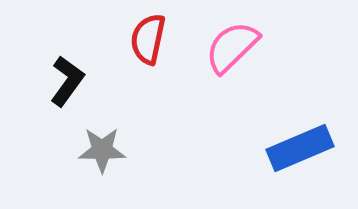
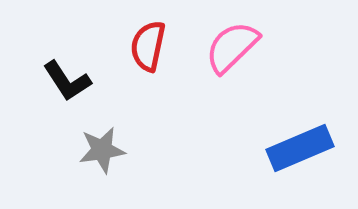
red semicircle: moved 7 px down
black L-shape: rotated 111 degrees clockwise
gray star: rotated 9 degrees counterclockwise
